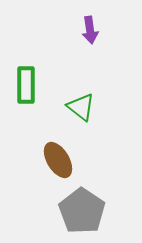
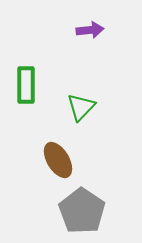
purple arrow: rotated 88 degrees counterclockwise
green triangle: rotated 36 degrees clockwise
